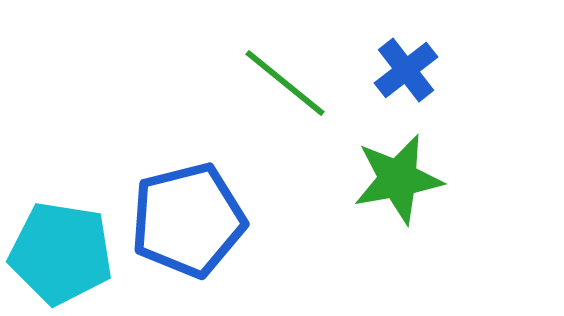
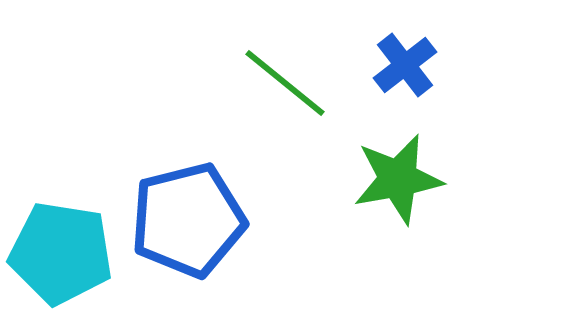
blue cross: moved 1 px left, 5 px up
